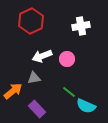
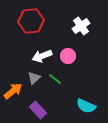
red hexagon: rotated 20 degrees clockwise
white cross: rotated 24 degrees counterclockwise
pink circle: moved 1 px right, 3 px up
gray triangle: rotated 32 degrees counterclockwise
green line: moved 14 px left, 13 px up
purple rectangle: moved 1 px right, 1 px down
